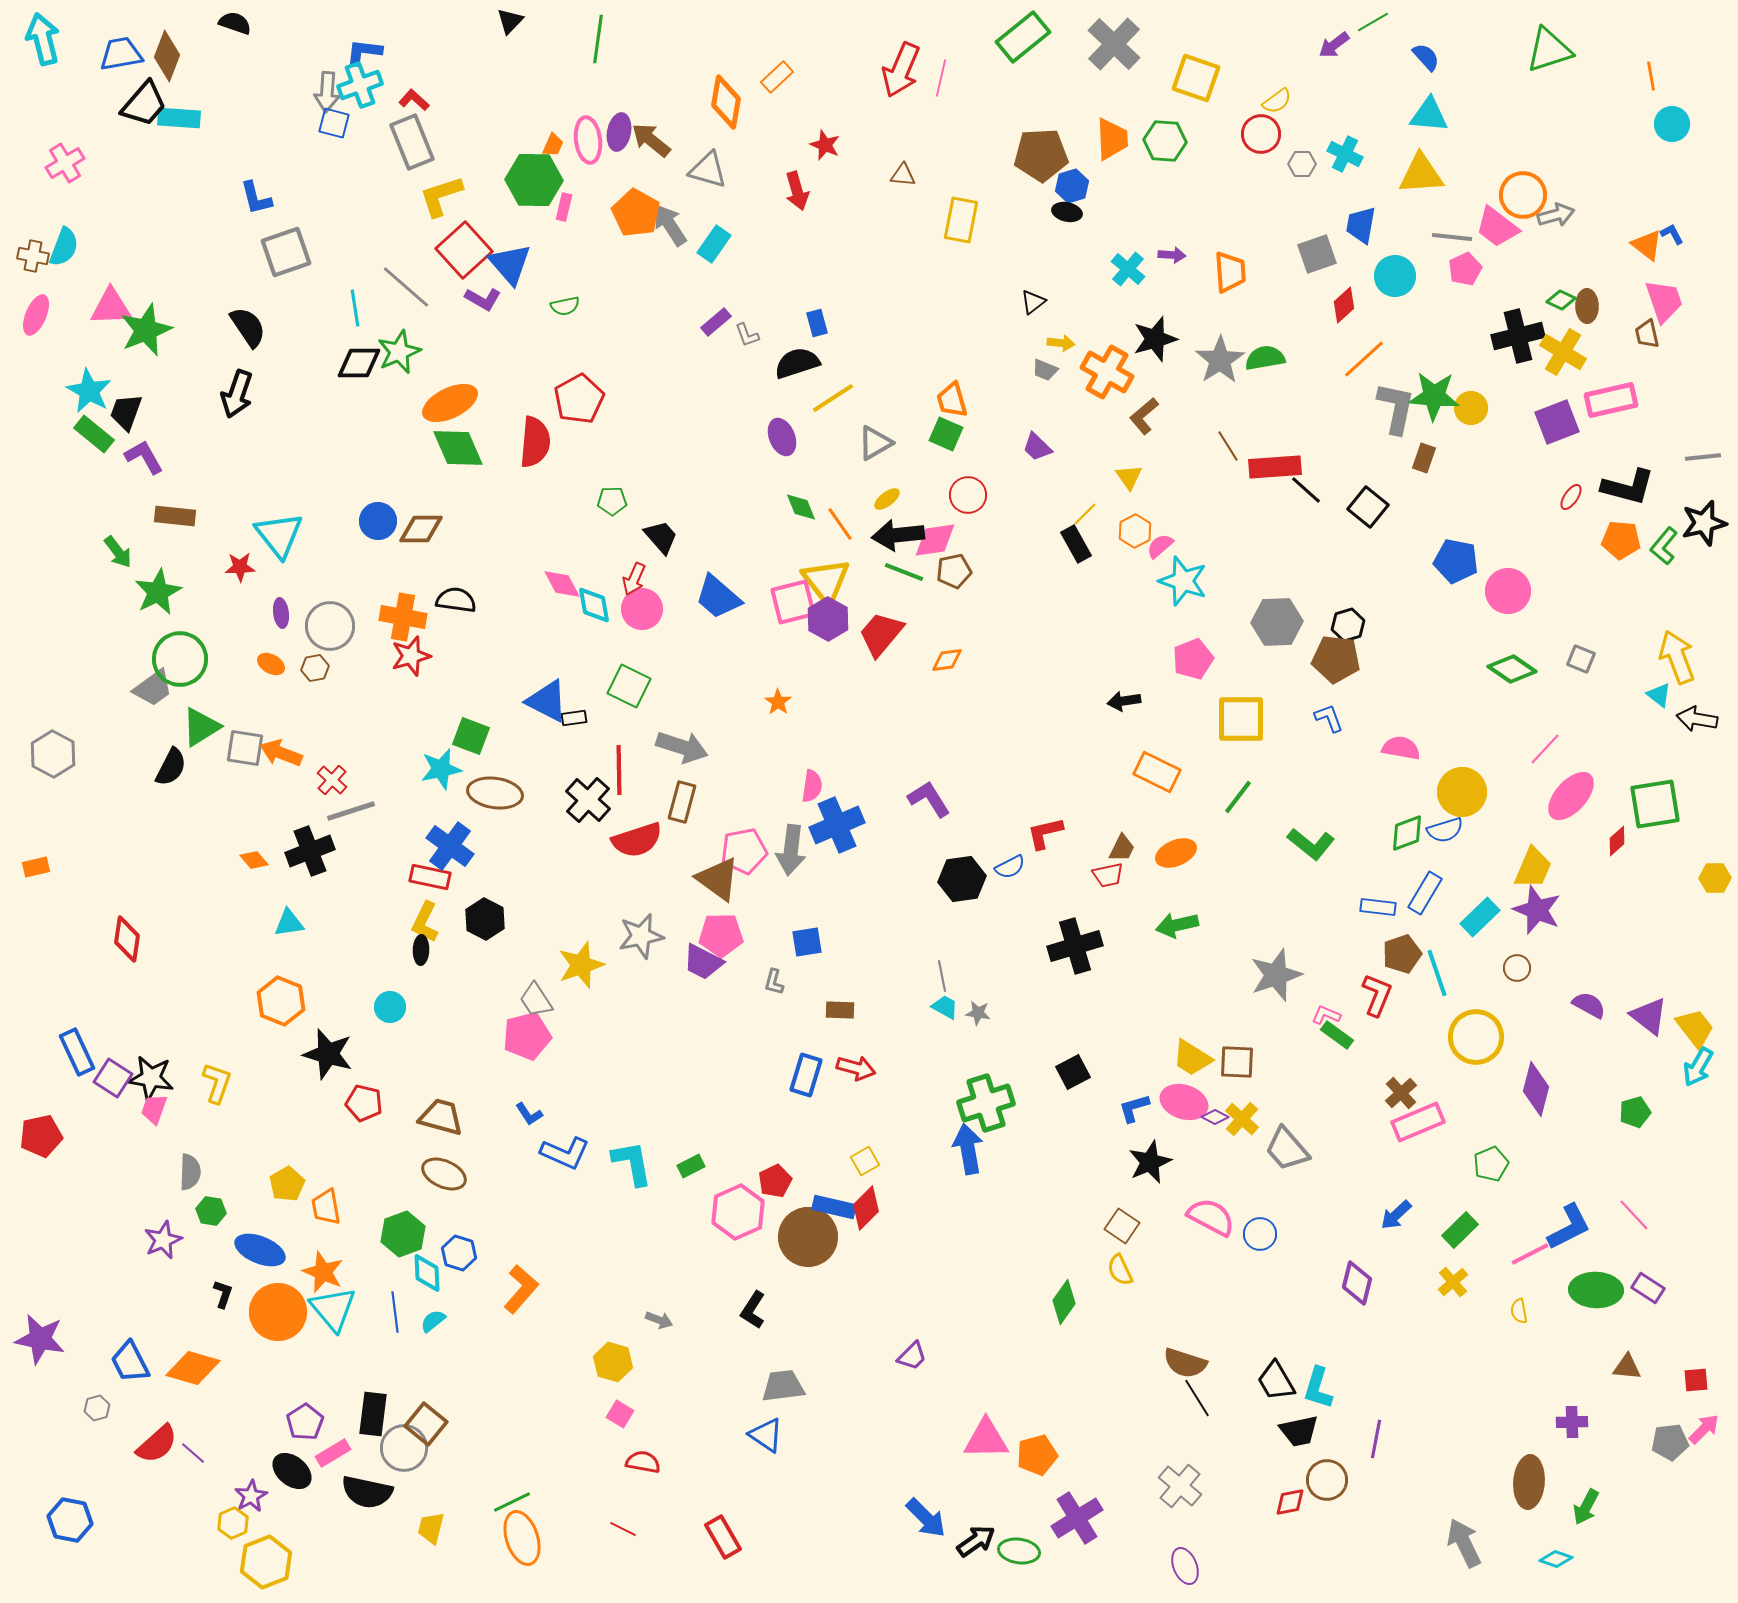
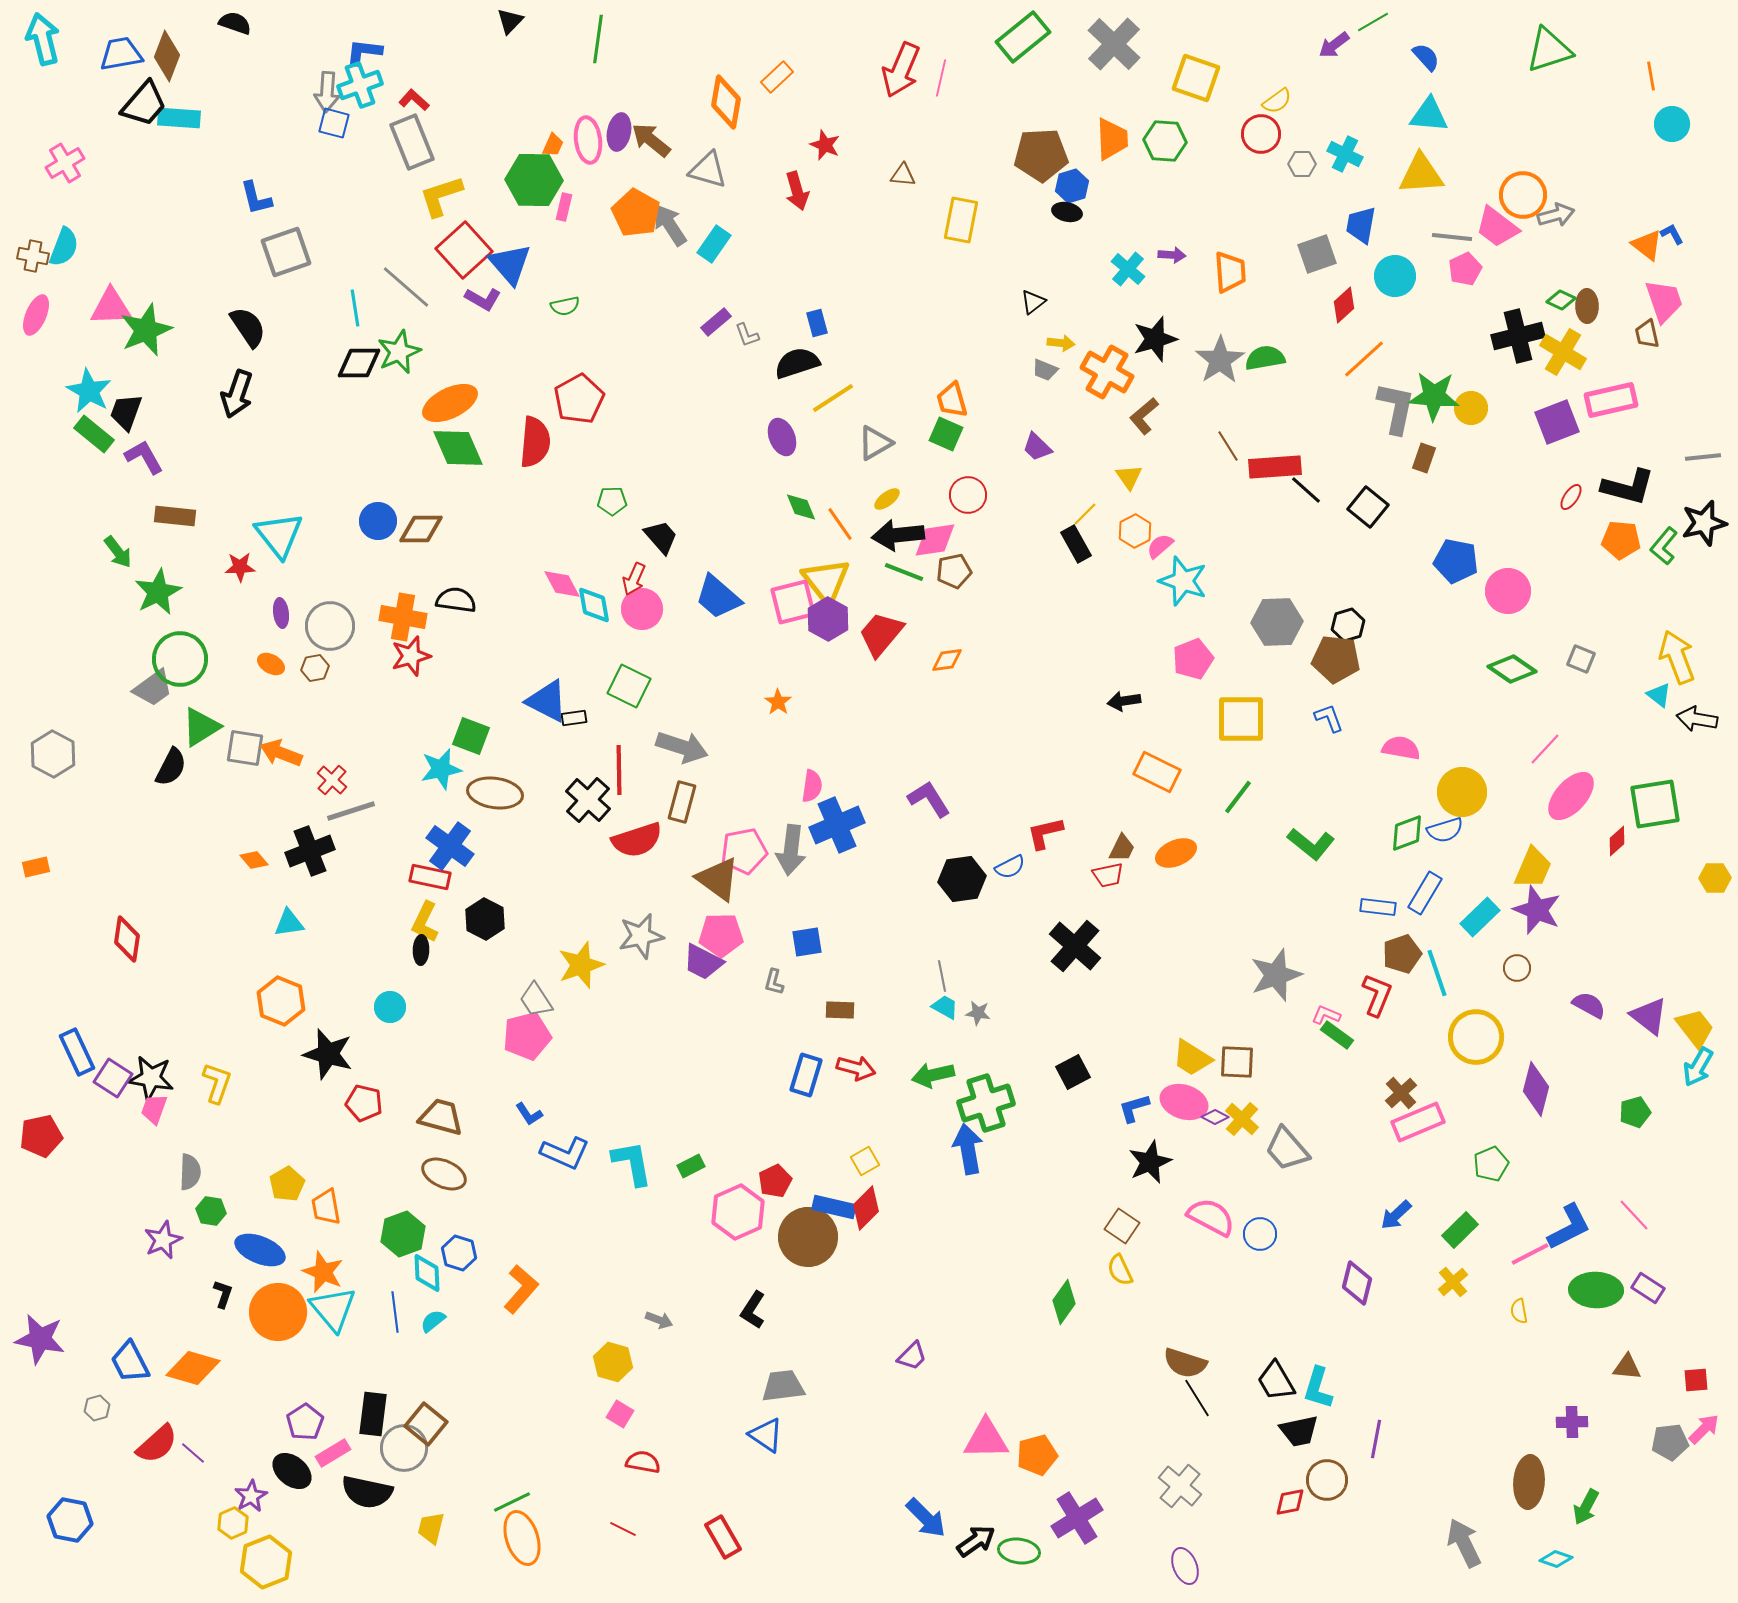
green arrow at (1177, 925): moved 244 px left, 150 px down
black cross at (1075, 946): rotated 32 degrees counterclockwise
